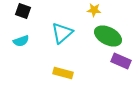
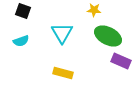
cyan triangle: rotated 20 degrees counterclockwise
